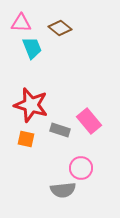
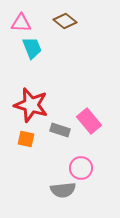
brown diamond: moved 5 px right, 7 px up
